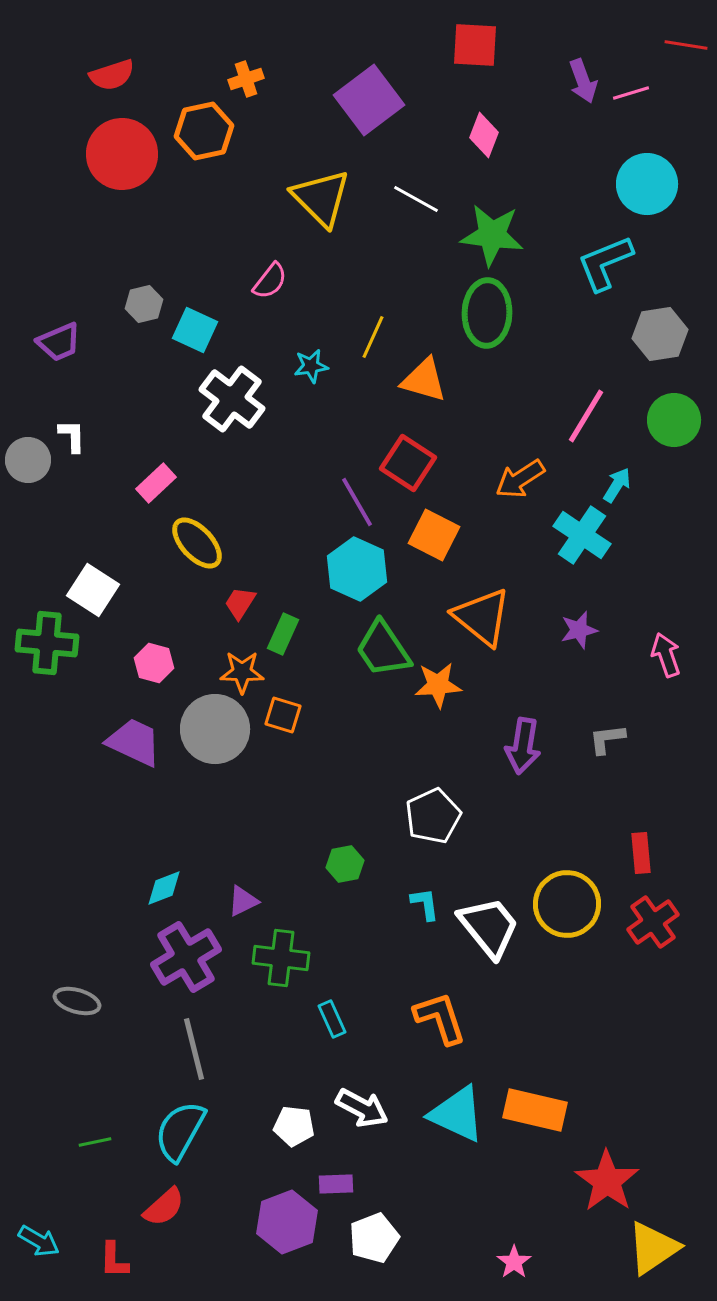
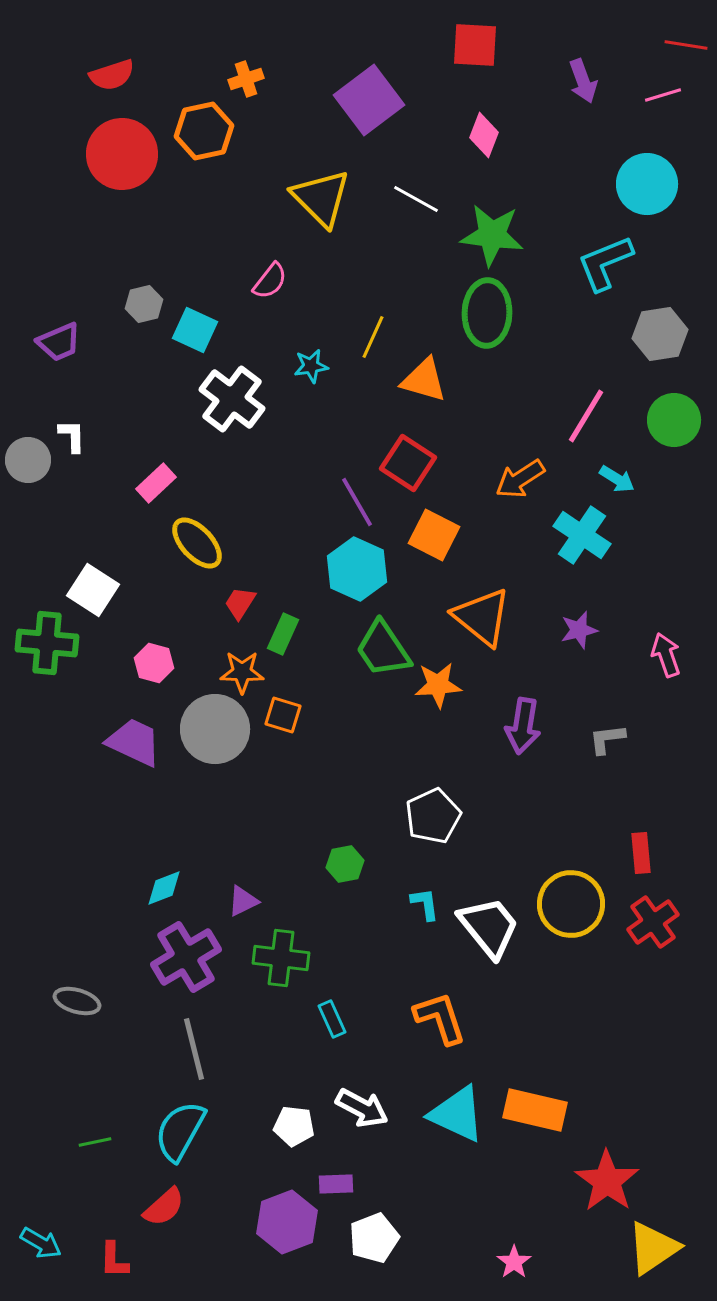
pink line at (631, 93): moved 32 px right, 2 px down
cyan arrow at (617, 485): moved 6 px up; rotated 90 degrees clockwise
purple arrow at (523, 746): moved 20 px up
yellow circle at (567, 904): moved 4 px right
cyan arrow at (39, 1241): moved 2 px right, 2 px down
